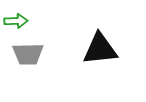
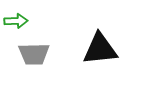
gray trapezoid: moved 6 px right
